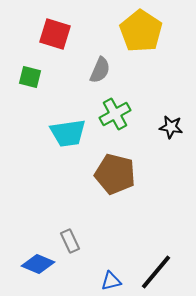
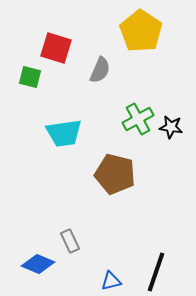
red square: moved 1 px right, 14 px down
green cross: moved 23 px right, 5 px down
cyan trapezoid: moved 4 px left
black line: rotated 21 degrees counterclockwise
